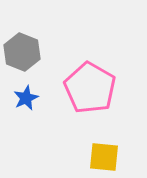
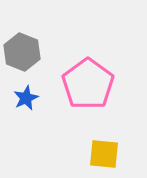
pink pentagon: moved 2 px left, 4 px up; rotated 6 degrees clockwise
yellow square: moved 3 px up
